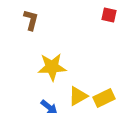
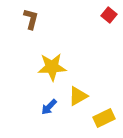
red square: rotated 28 degrees clockwise
brown L-shape: moved 1 px up
yellow rectangle: moved 20 px down
blue arrow: rotated 96 degrees clockwise
